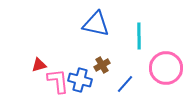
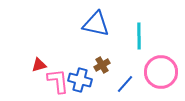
pink circle: moved 5 px left, 4 px down
